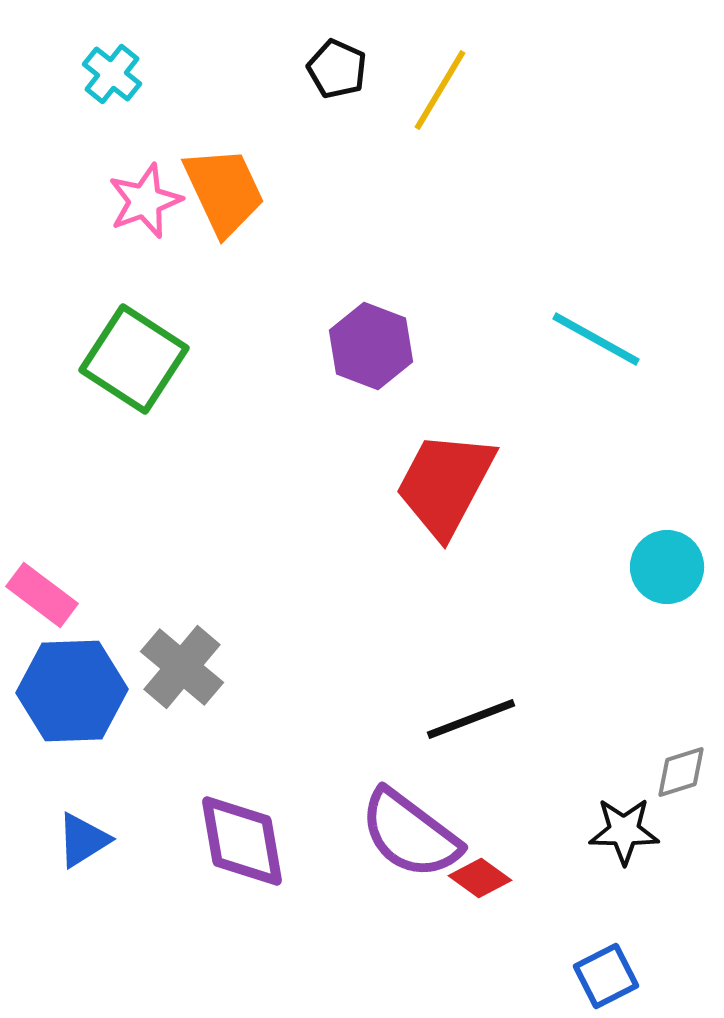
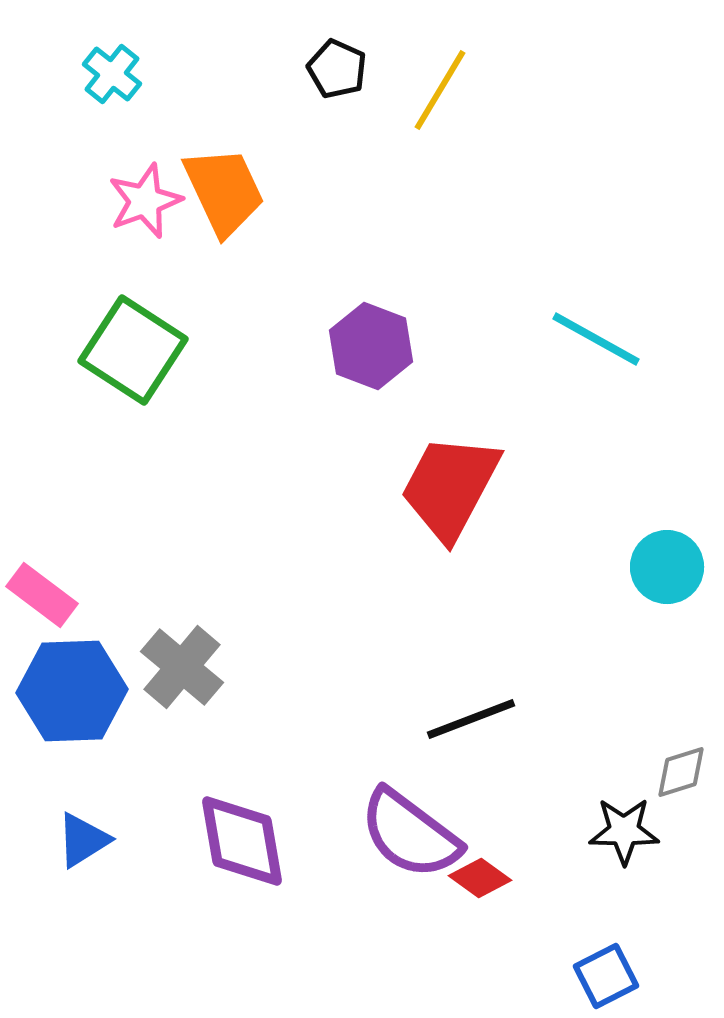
green square: moved 1 px left, 9 px up
red trapezoid: moved 5 px right, 3 px down
